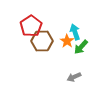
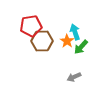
red pentagon: rotated 25 degrees clockwise
